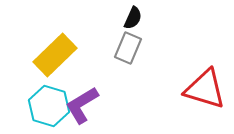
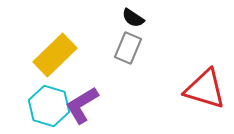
black semicircle: rotated 100 degrees clockwise
